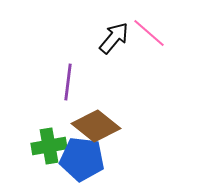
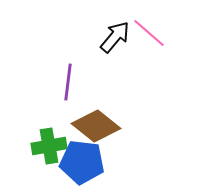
black arrow: moved 1 px right, 1 px up
blue pentagon: moved 3 px down
